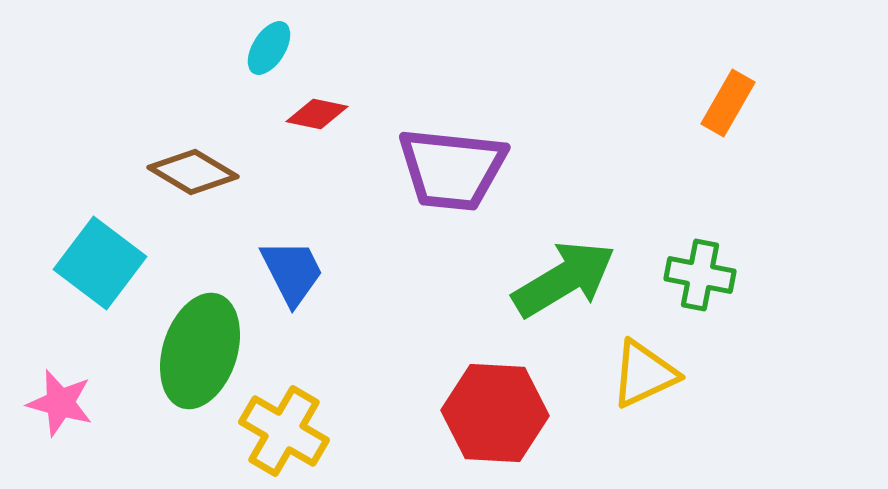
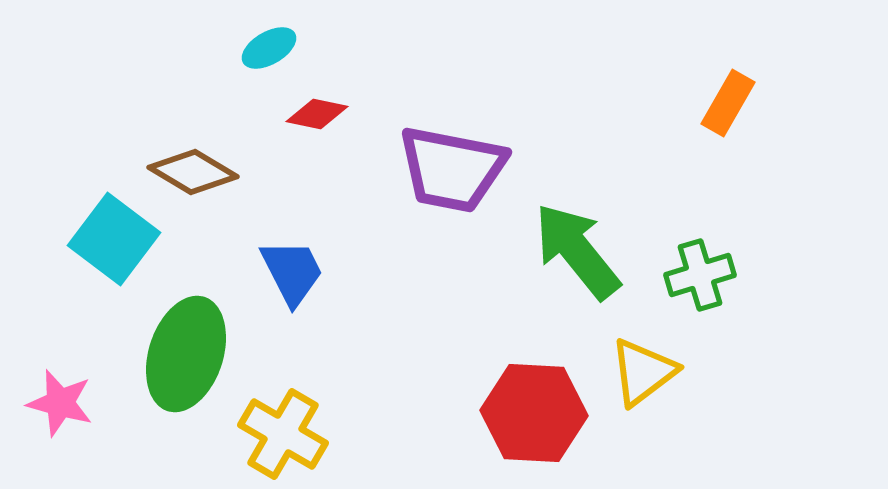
cyan ellipse: rotated 28 degrees clockwise
purple trapezoid: rotated 5 degrees clockwise
cyan square: moved 14 px right, 24 px up
green cross: rotated 28 degrees counterclockwise
green arrow: moved 13 px right, 28 px up; rotated 98 degrees counterclockwise
green ellipse: moved 14 px left, 3 px down
yellow triangle: moved 1 px left, 2 px up; rotated 12 degrees counterclockwise
red hexagon: moved 39 px right
yellow cross: moved 1 px left, 3 px down
